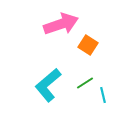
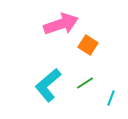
cyan line: moved 8 px right, 3 px down; rotated 35 degrees clockwise
